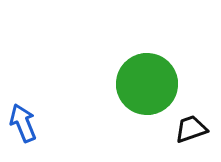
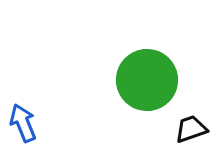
green circle: moved 4 px up
